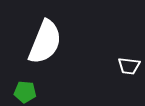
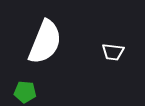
white trapezoid: moved 16 px left, 14 px up
